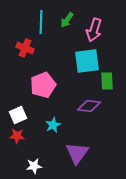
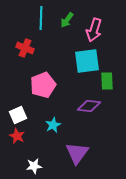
cyan line: moved 4 px up
red star: rotated 21 degrees clockwise
